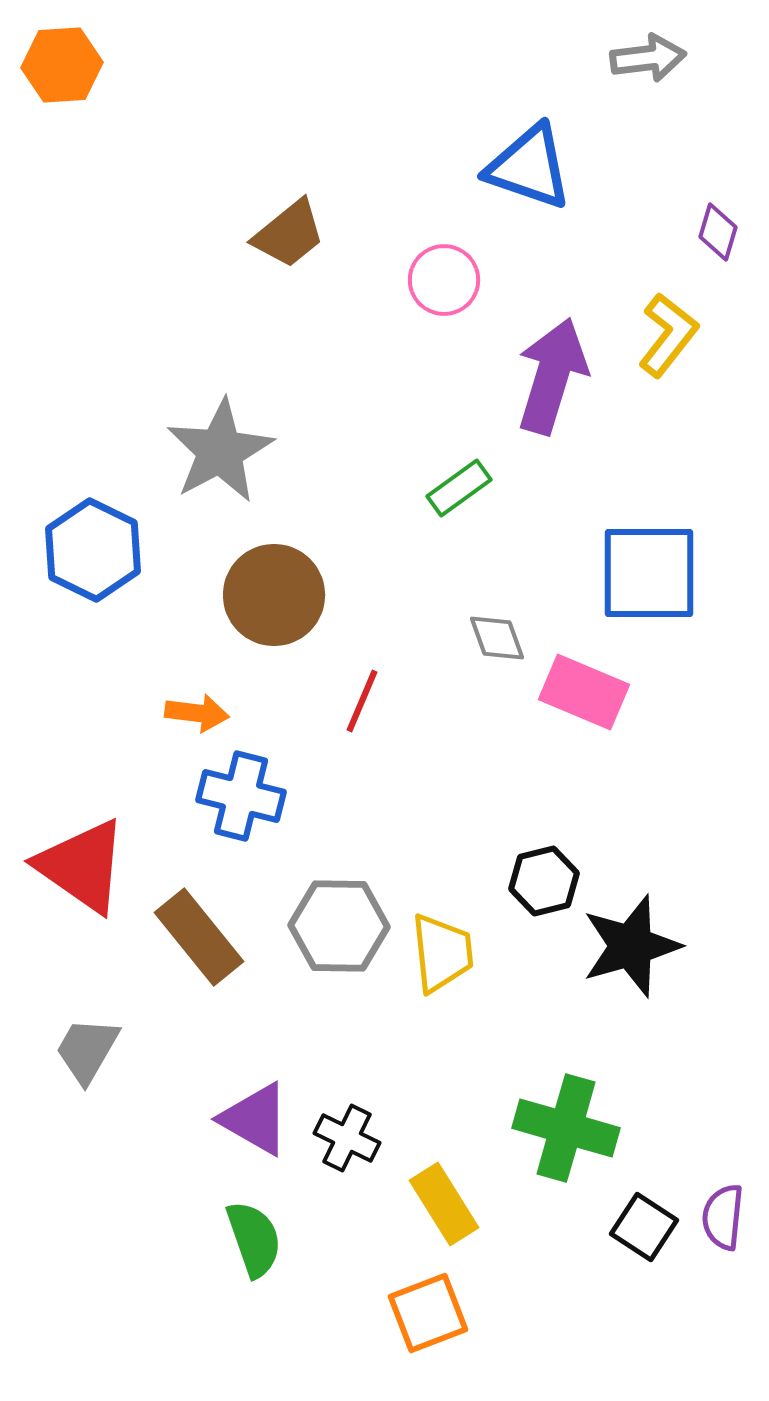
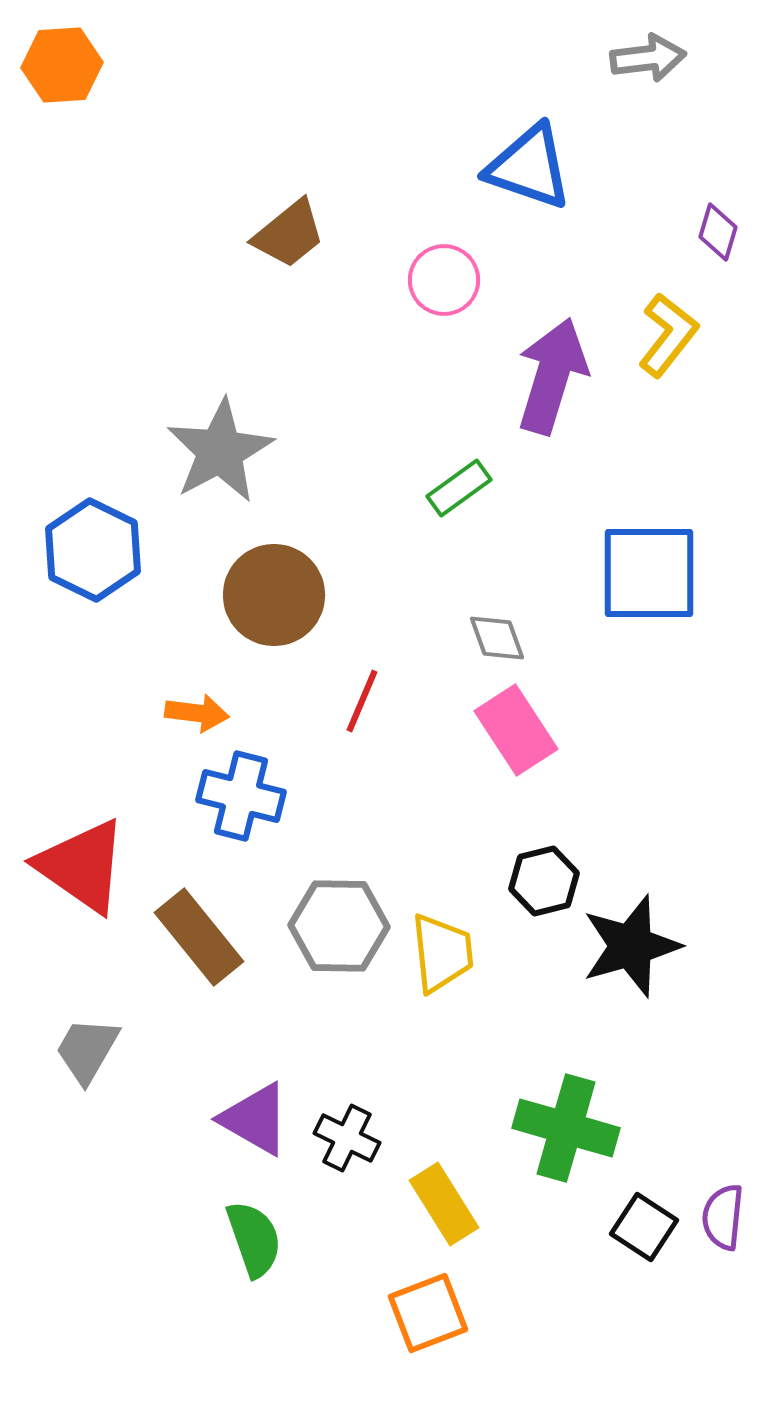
pink rectangle: moved 68 px left, 38 px down; rotated 34 degrees clockwise
